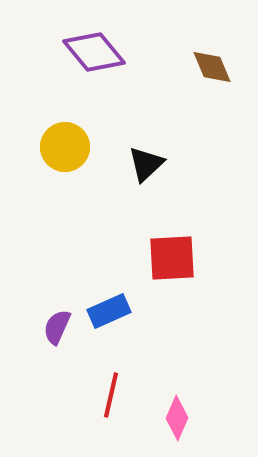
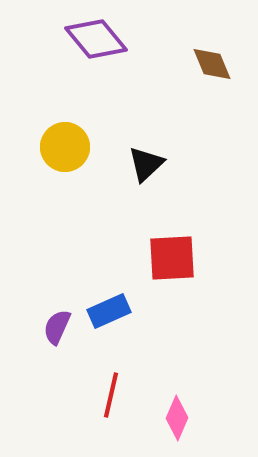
purple diamond: moved 2 px right, 13 px up
brown diamond: moved 3 px up
